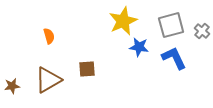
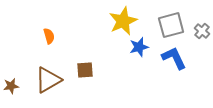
blue star: rotated 24 degrees counterclockwise
brown square: moved 2 px left, 1 px down
brown star: moved 1 px left
